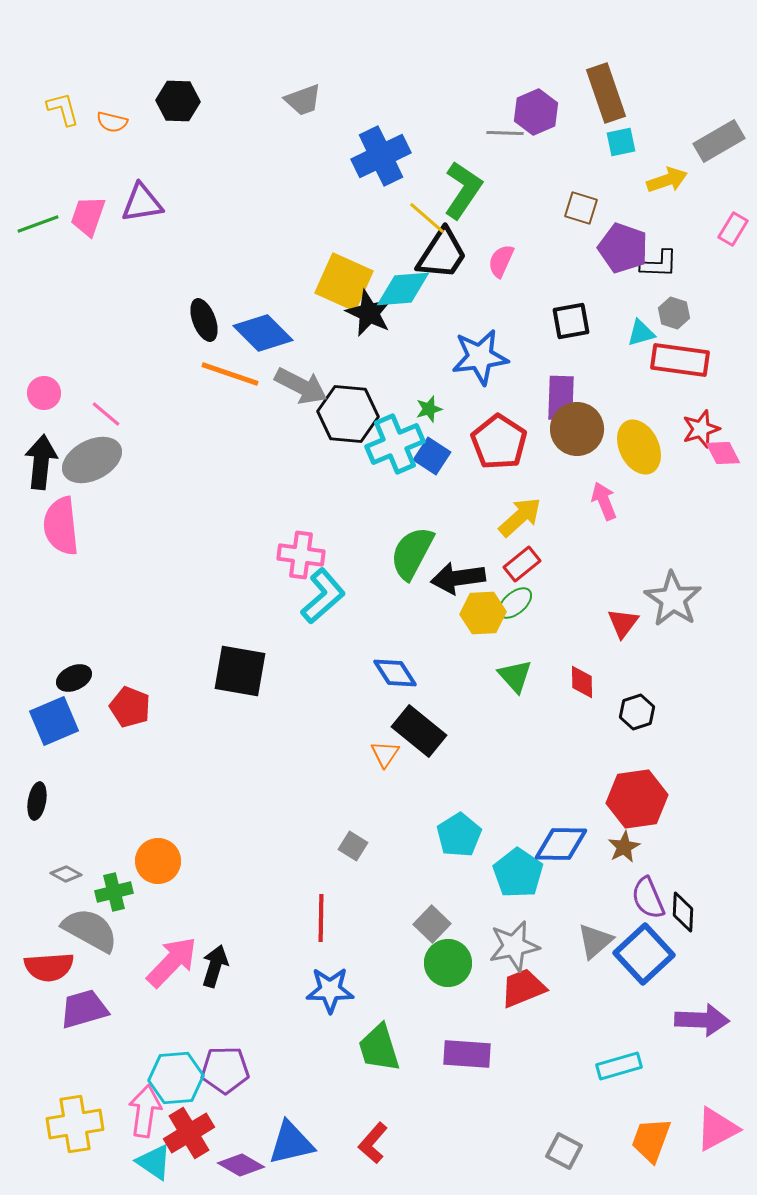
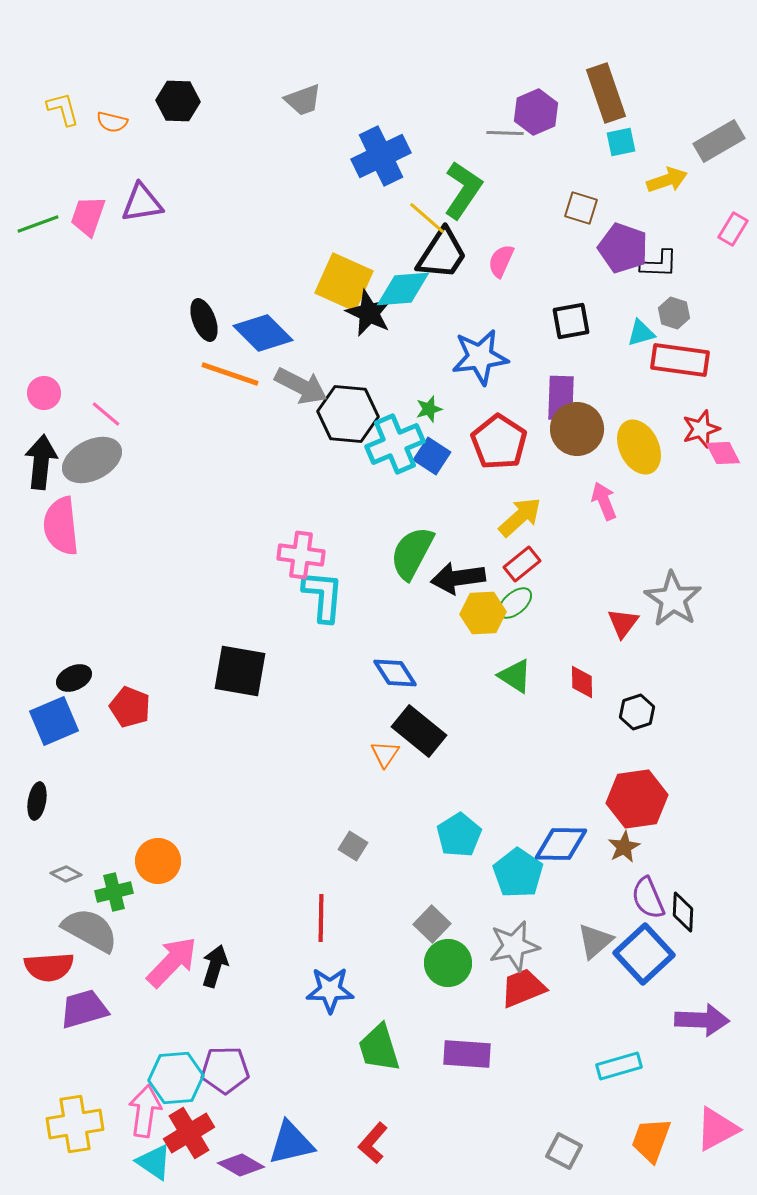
cyan L-shape at (323, 596): rotated 44 degrees counterclockwise
green triangle at (515, 676): rotated 15 degrees counterclockwise
